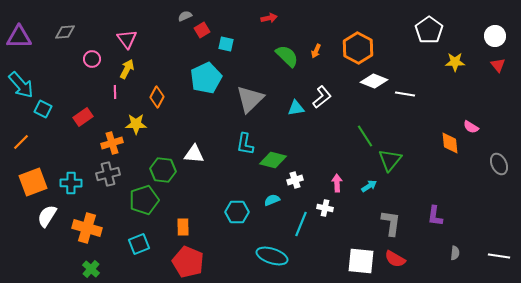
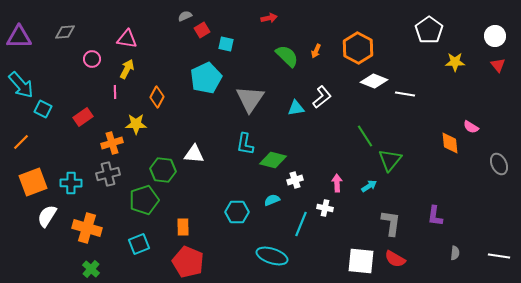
pink triangle at (127, 39): rotated 45 degrees counterclockwise
gray triangle at (250, 99): rotated 12 degrees counterclockwise
